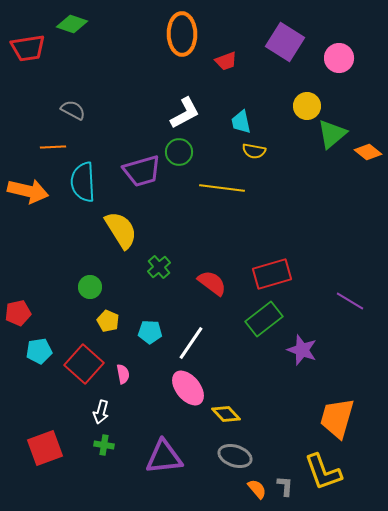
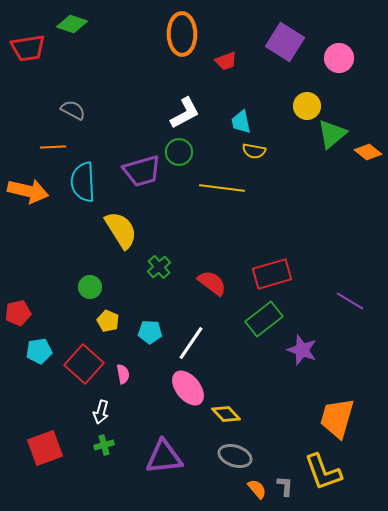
green cross at (104, 445): rotated 24 degrees counterclockwise
